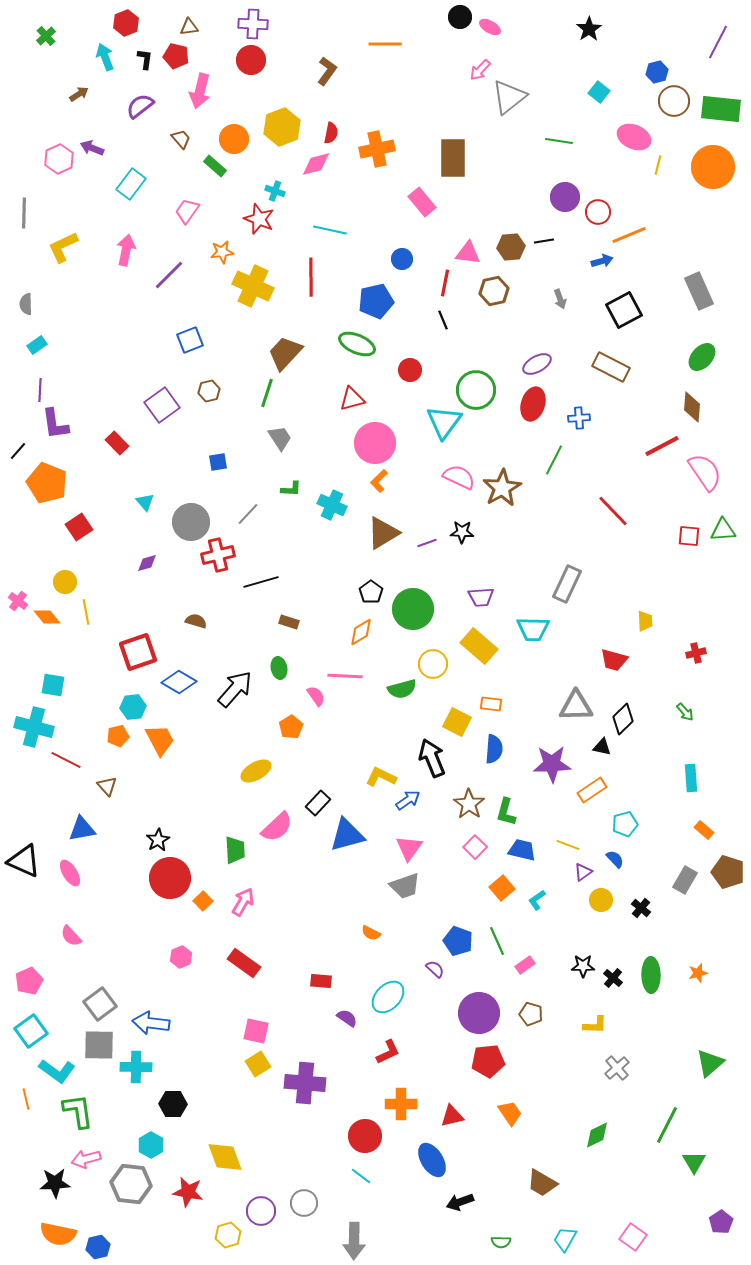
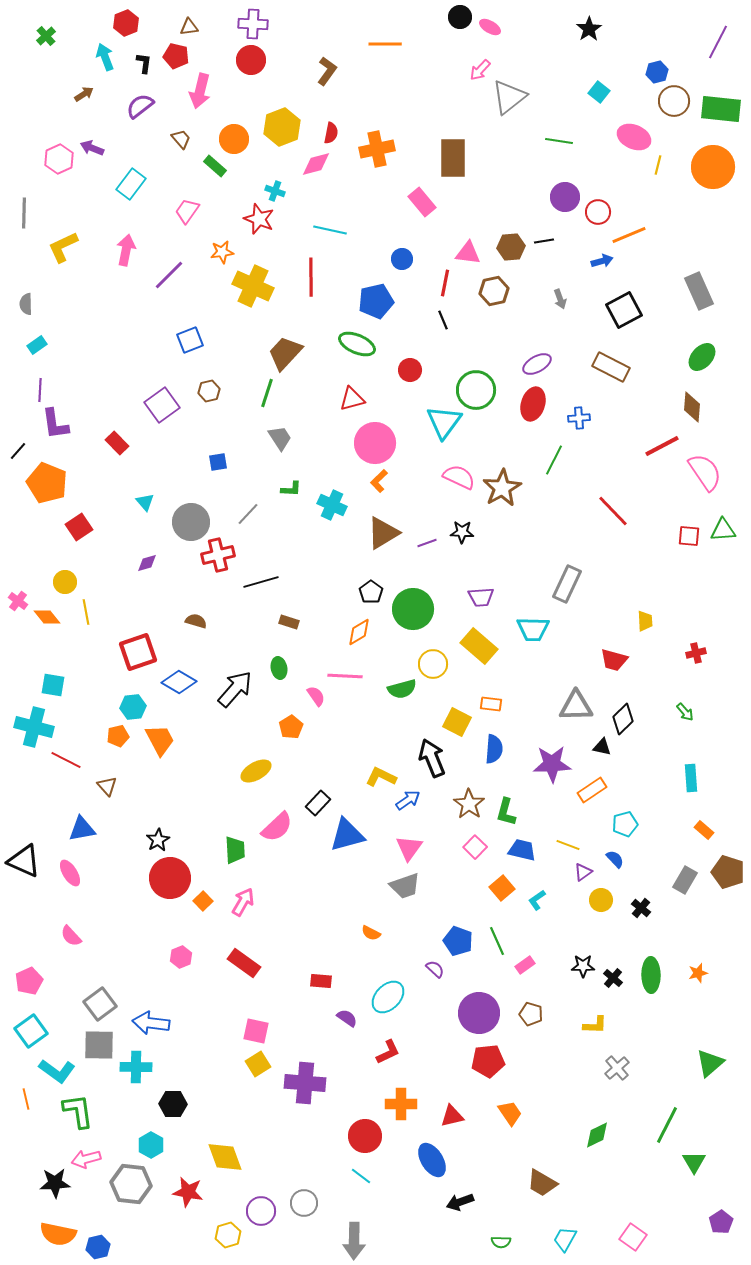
black L-shape at (145, 59): moved 1 px left, 4 px down
brown arrow at (79, 94): moved 5 px right
orange diamond at (361, 632): moved 2 px left
